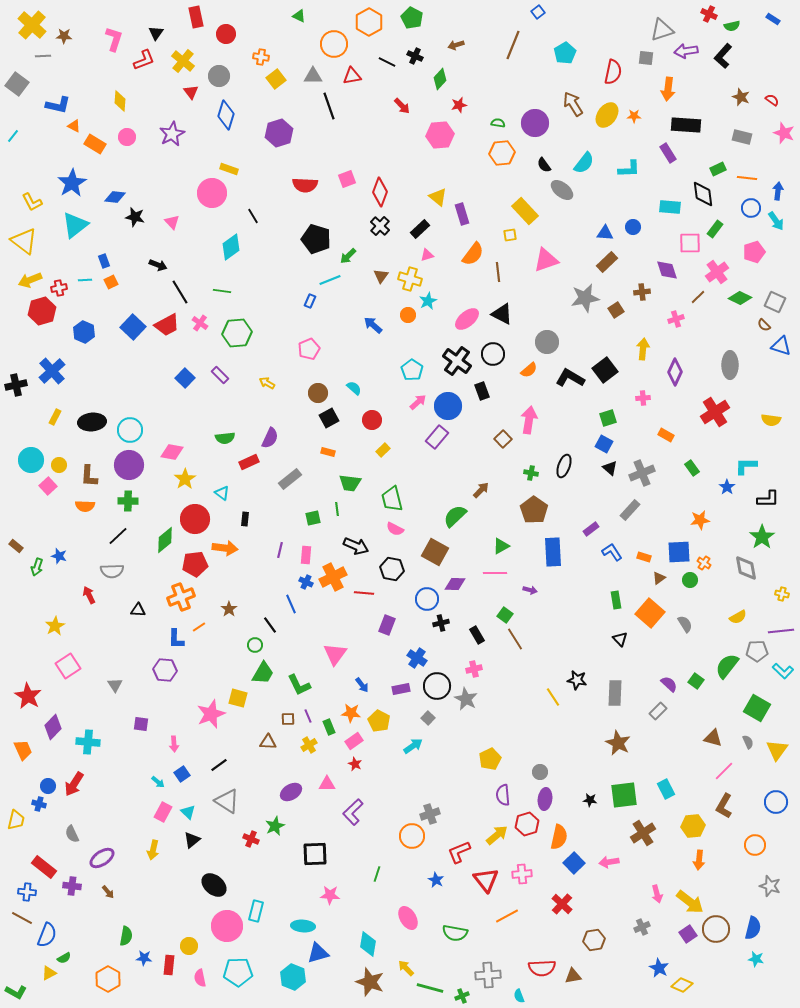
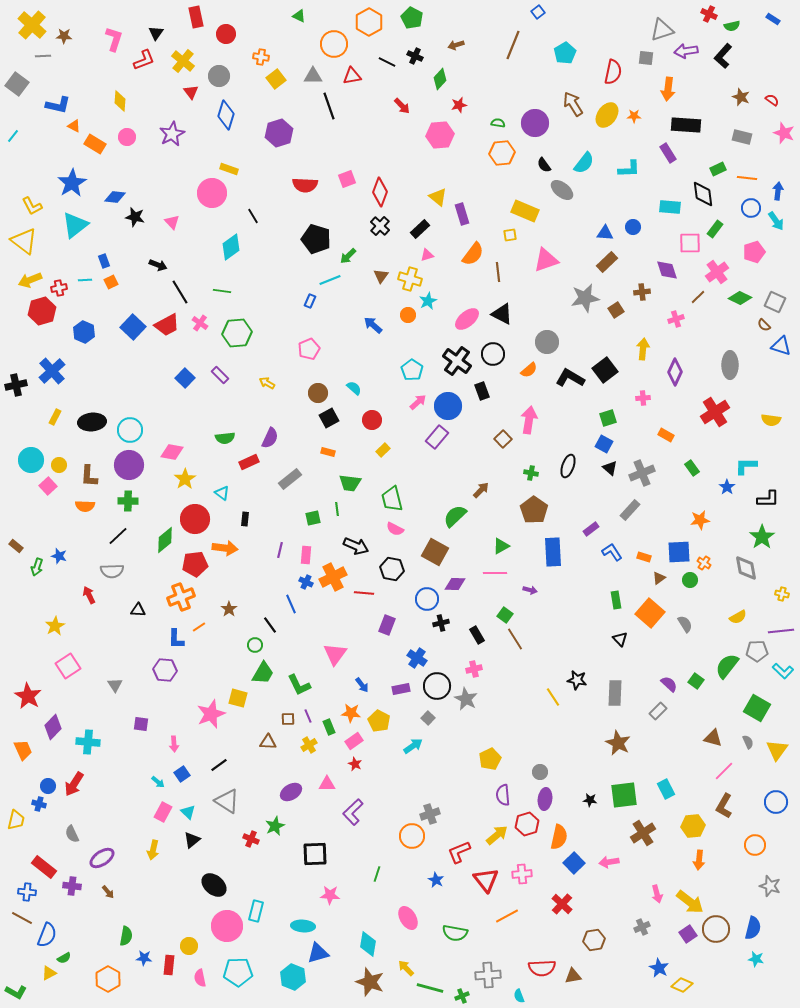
yellow L-shape at (32, 202): moved 4 px down
yellow rectangle at (525, 211): rotated 24 degrees counterclockwise
black ellipse at (564, 466): moved 4 px right
